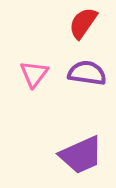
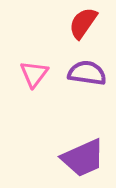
purple trapezoid: moved 2 px right, 3 px down
